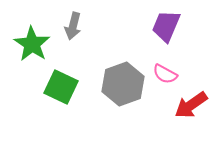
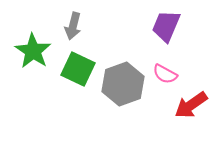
green star: moved 1 px right, 7 px down
green square: moved 17 px right, 18 px up
